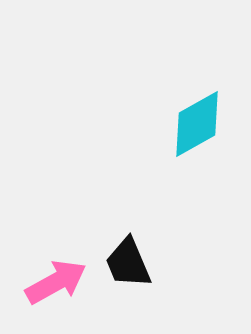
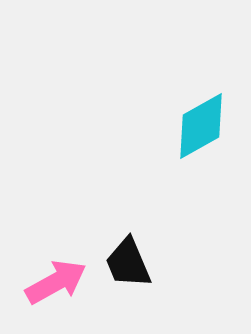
cyan diamond: moved 4 px right, 2 px down
